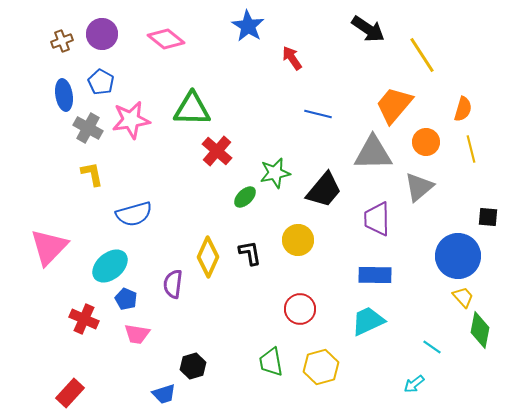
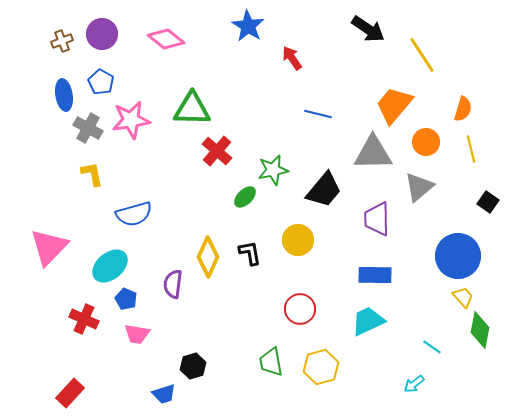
green star at (275, 173): moved 2 px left, 3 px up
black square at (488, 217): moved 15 px up; rotated 30 degrees clockwise
